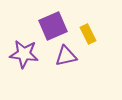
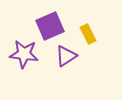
purple square: moved 3 px left
purple triangle: rotated 20 degrees counterclockwise
